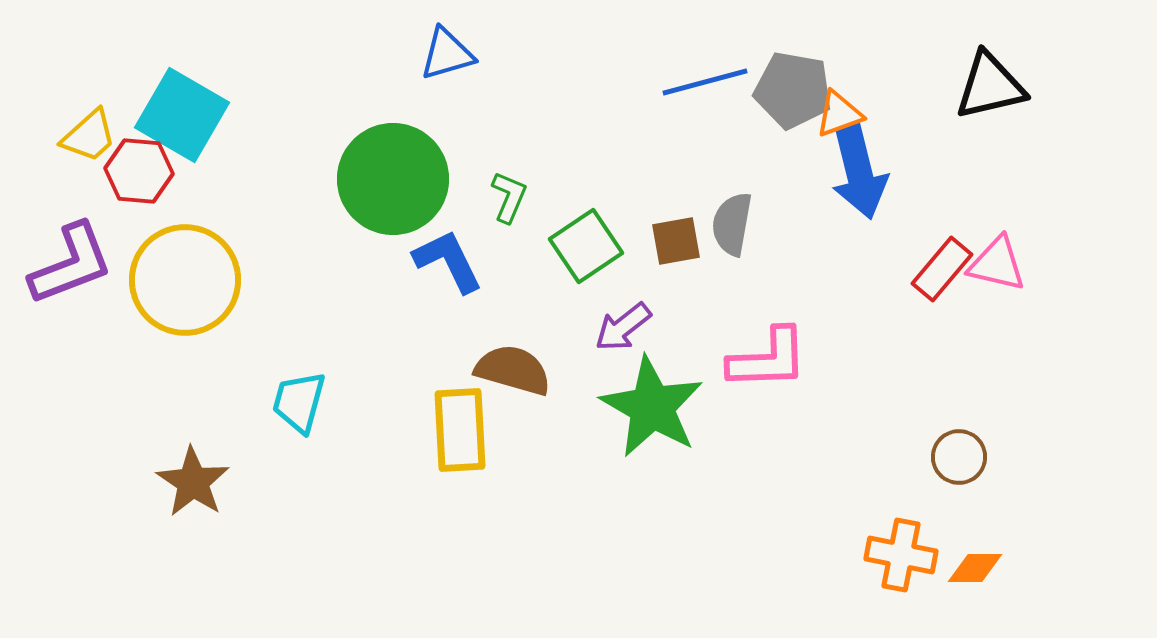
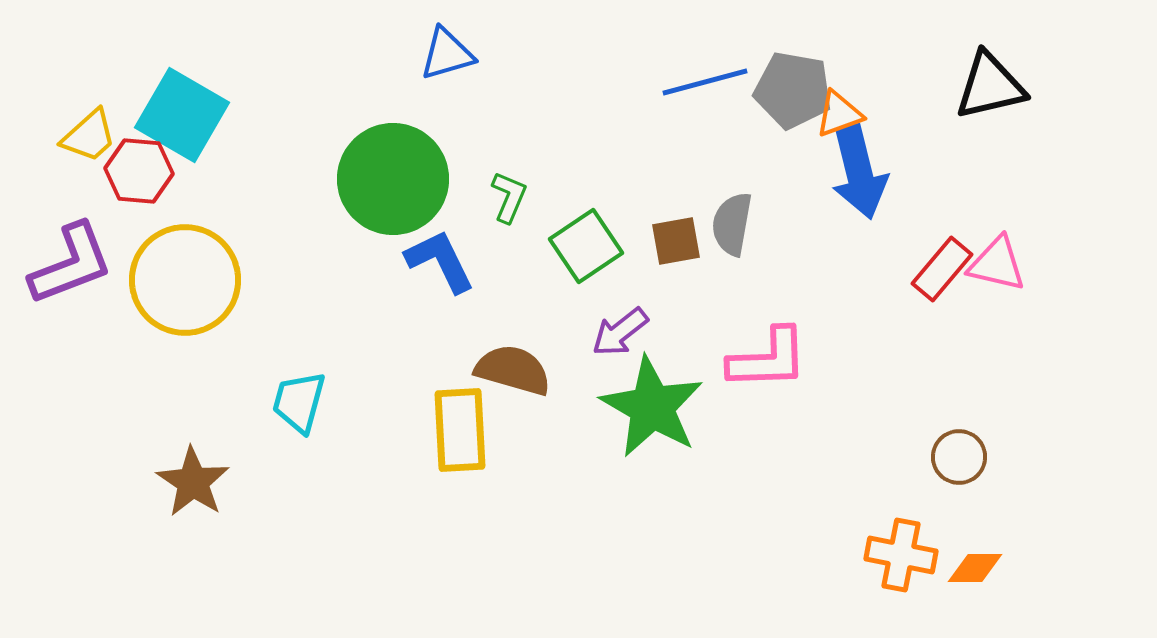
blue L-shape: moved 8 px left
purple arrow: moved 3 px left, 5 px down
